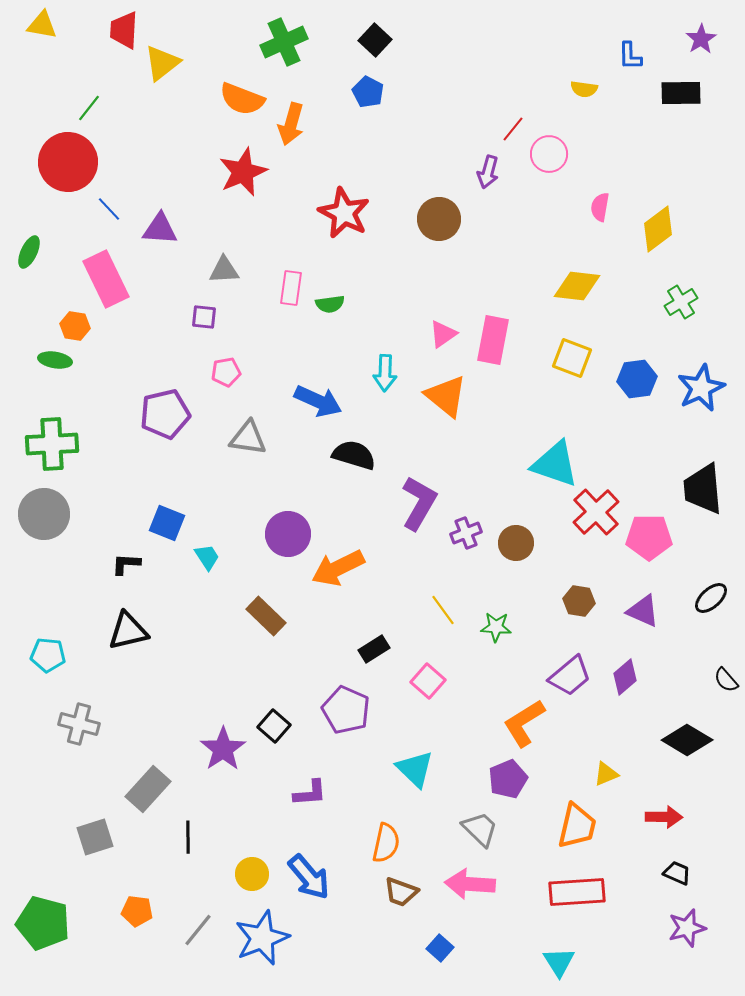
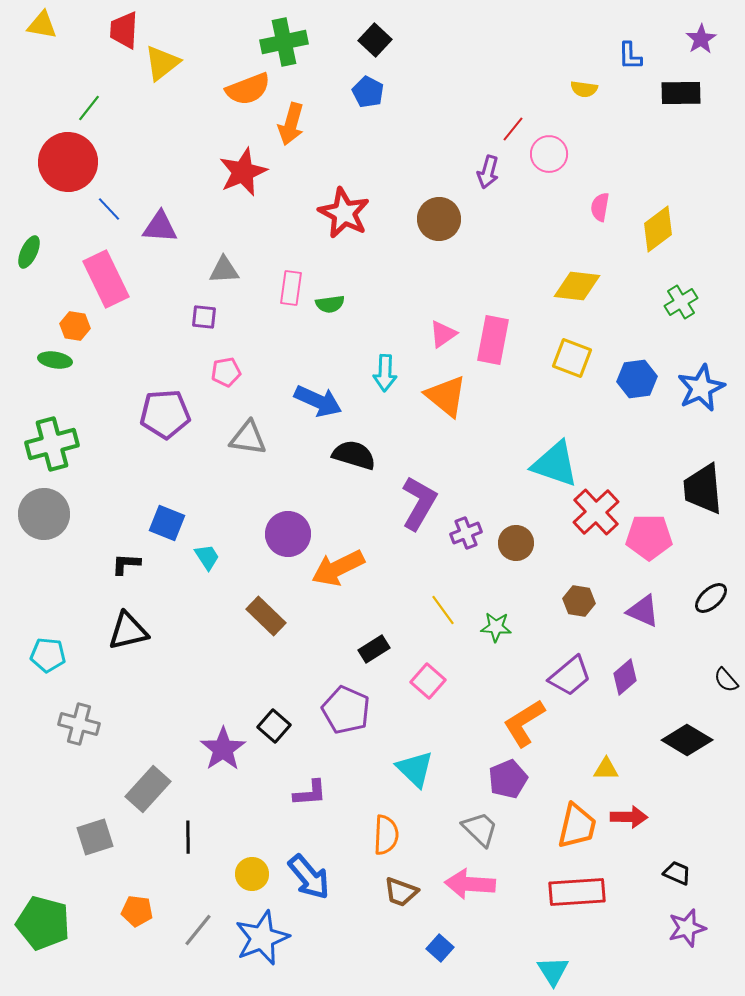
green cross at (284, 42): rotated 12 degrees clockwise
orange semicircle at (242, 99): moved 6 px right, 10 px up; rotated 42 degrees counterclockwise
purple triangle at (160, 229): moved 2 px up
purple pentagon at (165, 414): rotated 9 degrees clockwise
green cross at (52, 444): rotated 12 degrees counterclockwise
yellow triangle at (606, 774): moved 5 px up; rotated 24 degrees clockwise
red arrow at (664, 817): moved 35 px left
orange semicircle at (386, 843): moved 8 px up; rotated 9 degrees counterclockwise
cyan triangle at (559, 962): moved 6 px left, 9 px down
